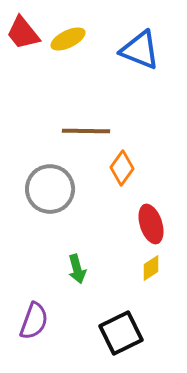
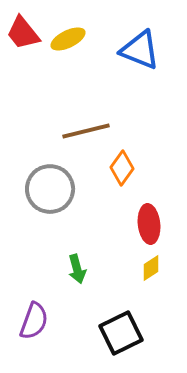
brown line: rotated 15 degrees counterclockwise
red ellipse: moved 2 px left; rotated 12 degrees clockwise
